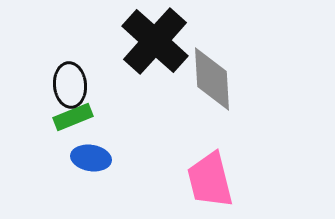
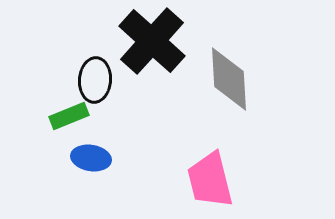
black cross: moved 3 px left
gray diamond: moved 17 px right
black ellipse: moved 25 px right, 5 px up; rotated 9 degrees clockwise
green rectangle: moved 4 px left, 1 px up
